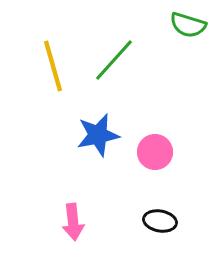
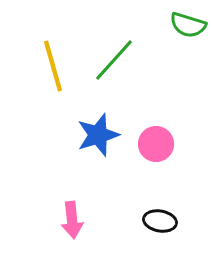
blue star: rotated 6 degrees counterclockwise
pink circle: moved 1 px right, 8 px up
pink arrow: moved 1 px left, 2 px up
